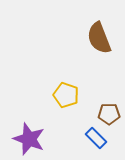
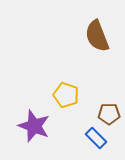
brown semicircle: moved 2 px left, 2 px up
purple star: moved 5 px right, 13 px up
